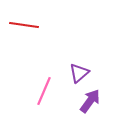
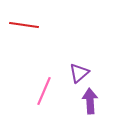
purple arrow: rotated 40 degrees counterclockwise
